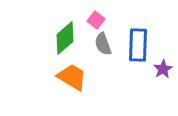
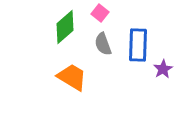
pink square: moved 4 px right, 7 px up
green diamond: moved 11 px up
